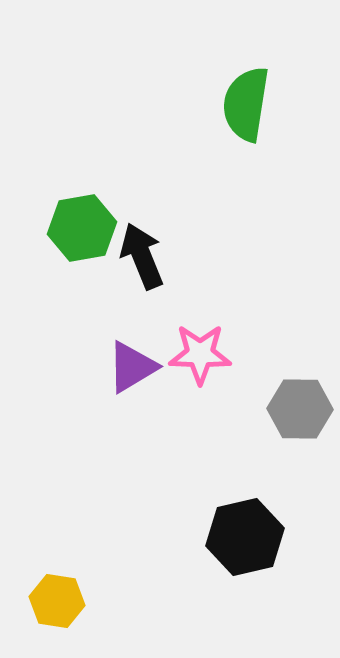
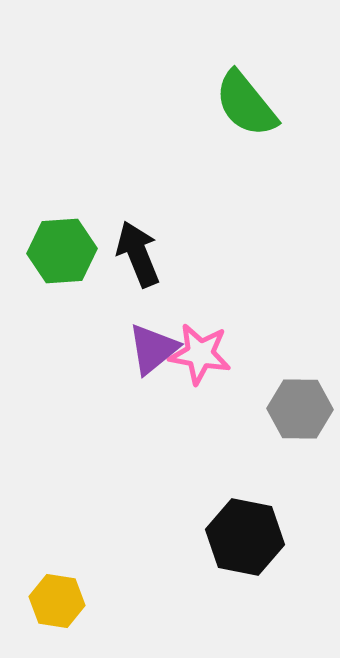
green semicircle: rotated 48 degrees counterclockwise
green hexagon: moved 20 px left, 23 px down; rotated 6 degrees clockwise
black arrow: moved 4 px left, 2 px up
pink star: rotated 8 degrees clockwise
purple triangle: moved 21 px right, 18 px up; rotated 8 degrees counterclockwise
black hexagon: rotated 24 degrees clockwise
